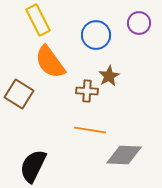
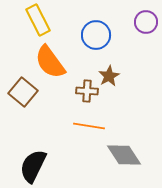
purple circle: moved 7 px right, 1 px up
brown square: moved 4 px right, 2 px up; rotated 8 degrees clockwise
orange line: moved 1 px left, 4 px up
gray diamond: rotated 54 degrees clockwise
